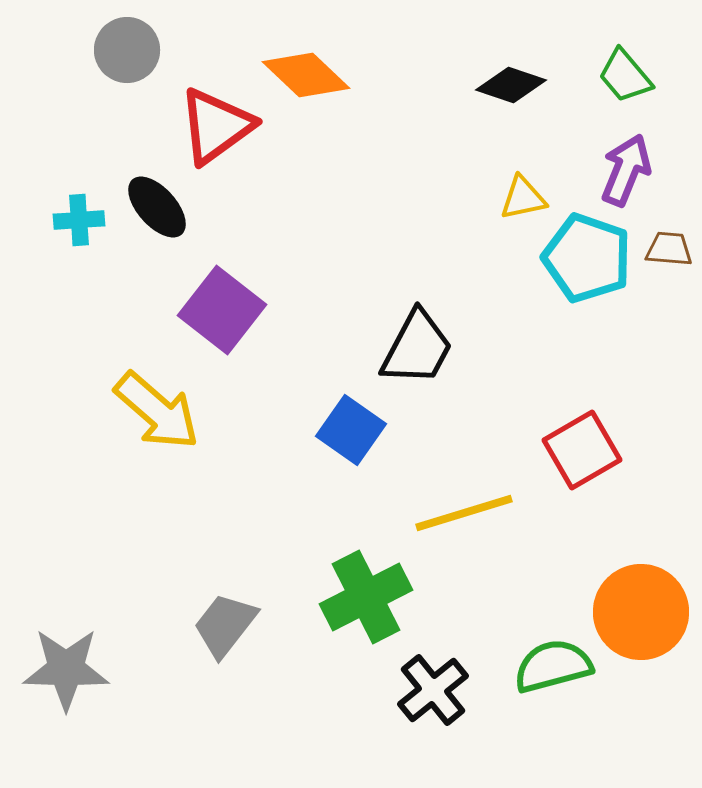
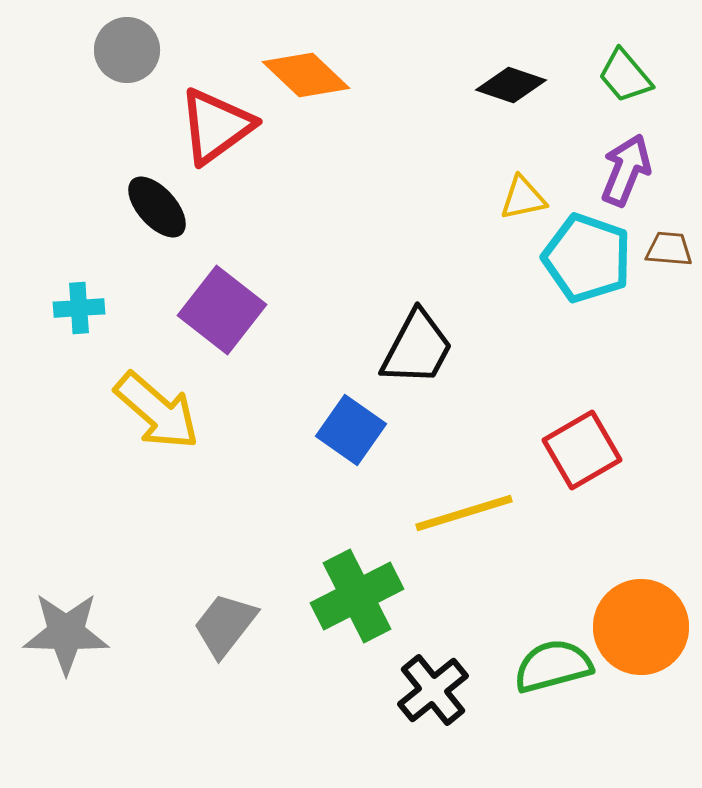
cyan cross: moved 88 px down
green cross: moved 9 px left, 1 px up
orange circle: moved 15 px down
gray star: moved 36 px up
